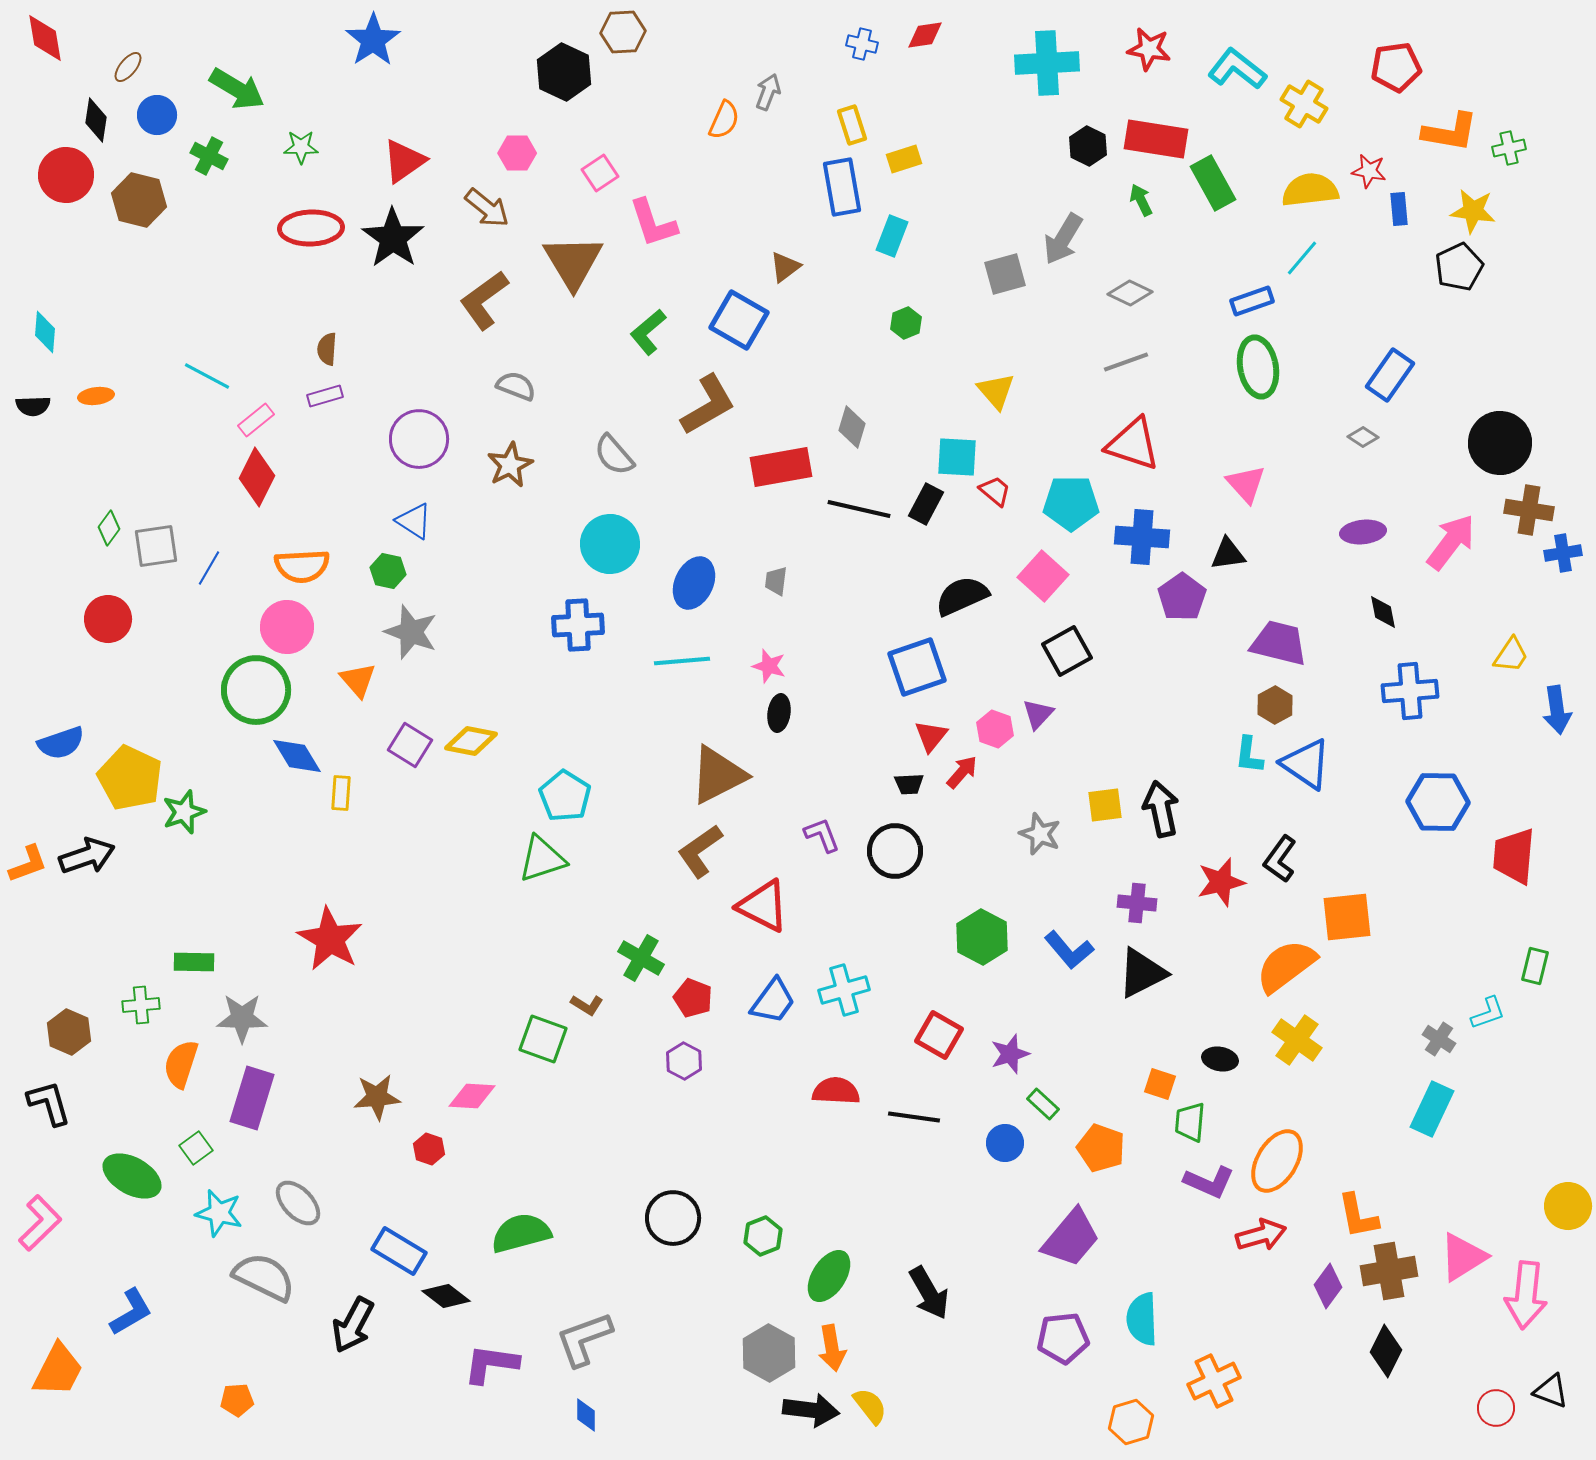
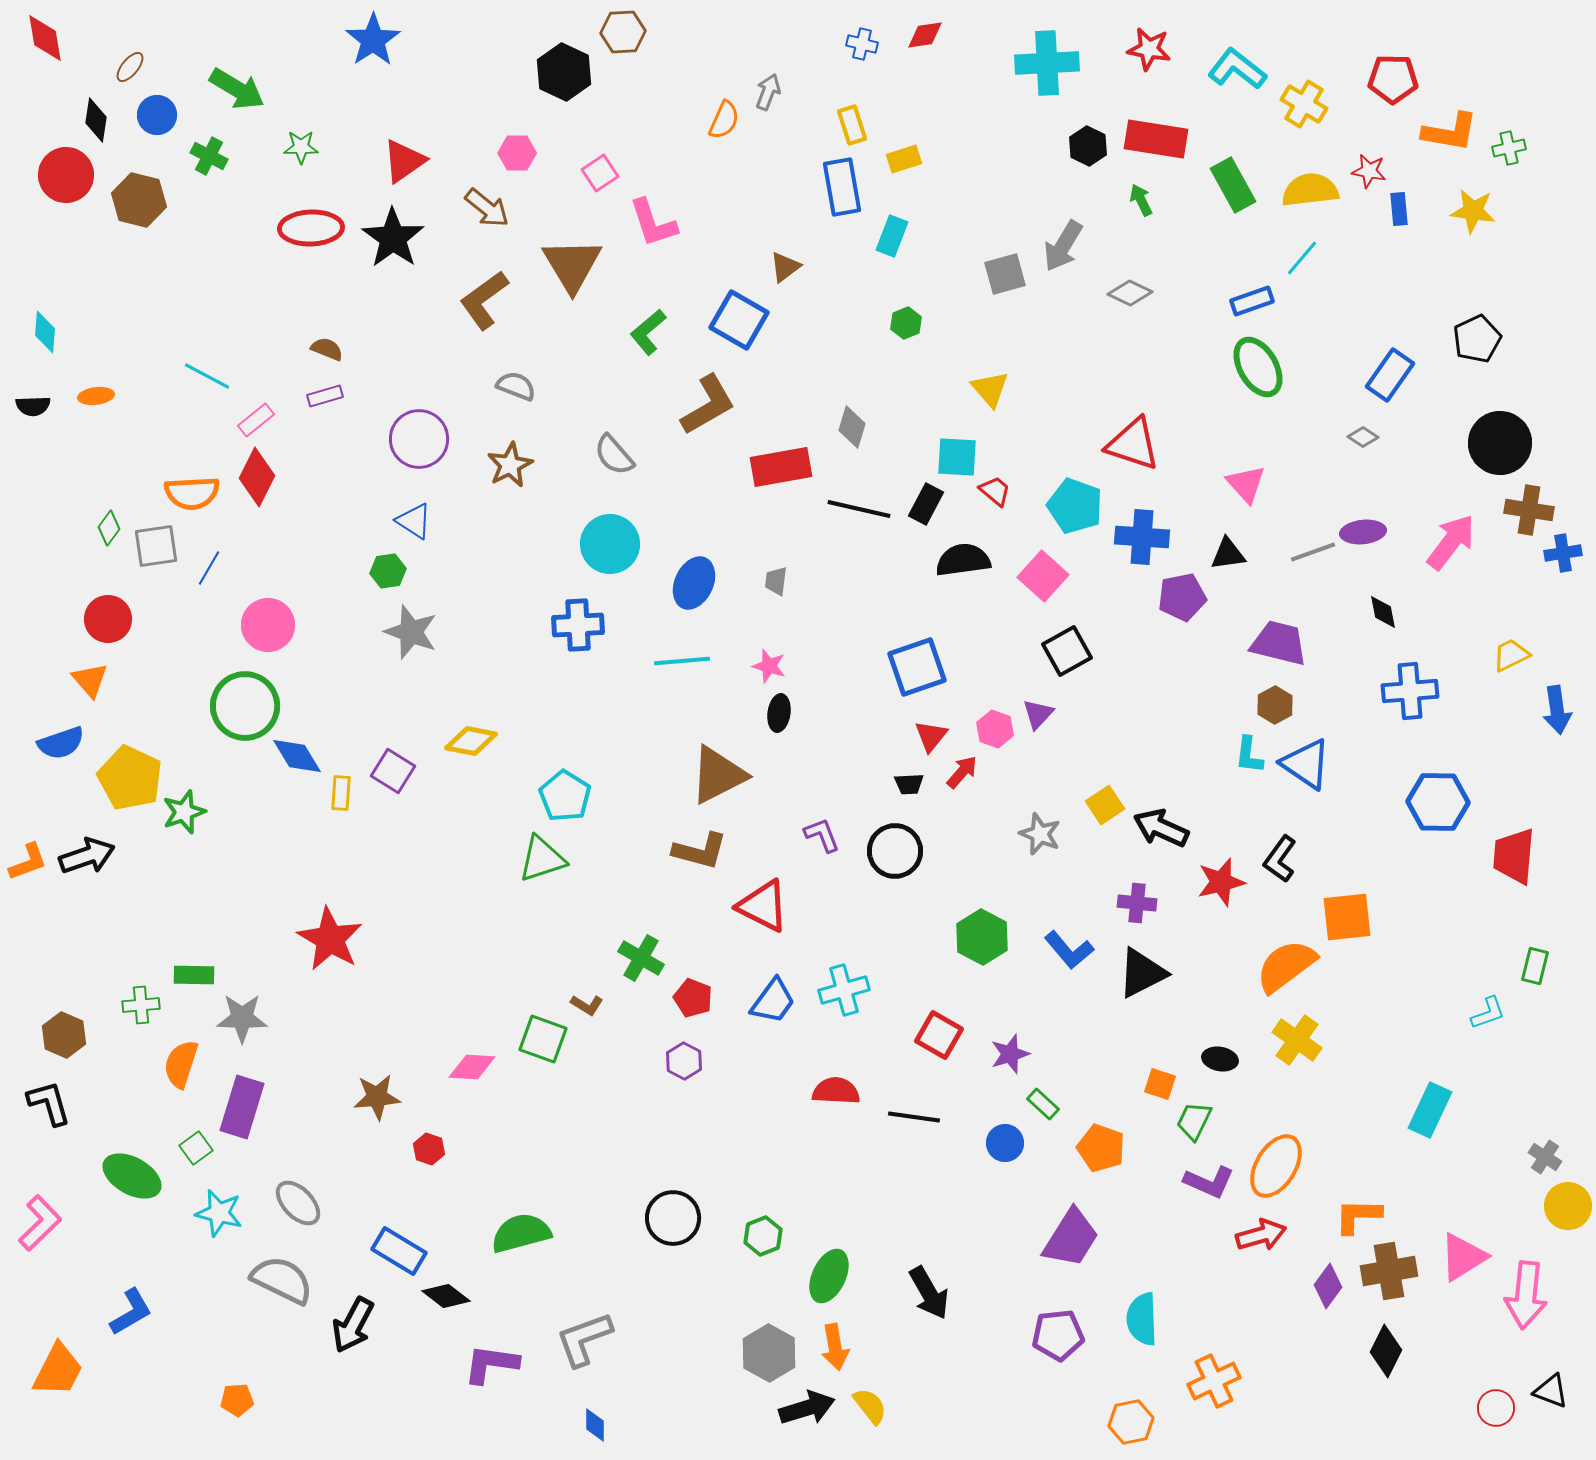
brown ellipse at (128, 67): moved 2 px right
red pentagon at (1396, 67): moved 3 px left, 12 px down; rotated 9 degrees clockwise
green rectangle at (1213, 183): moved 20 px right, 2 px down
gray arrow at (1063, 239): moved 7 px down
brown triangle at (573, 262): moved 1 px left, 3 px down
black pentagon at (1459, 267): moved 18 px right, 72 px down
brown semicircle at (327, 349): rotated 108 degrees clockwise
gray line at (1126, 362): moved 187 px right, 190 px down
green ellipse at (1258, 367): rotated 20 degrees counterclockwise
yellow triangle at (996, 391): moved 6 px left, 2 px up
cyan pentagon at (1071, 503): moved 4 px right, 3 px down; rotated 20 degrees clockwise
orange semicircle at (302, 566): moved 110 px left, 73 px up
green hexagon at (388, 571): rotated 20 degrees counterclockwise
black semicircle at (962, 596): moved 1 px right, 36 px up; rotated 16 degrees clockwise
purple pentagon at (1182, 597): rotated 24 degrees clockwise
pink circle at (287, 627): moved 19 px left, 2 px up
yellow trapezoid at (1511, 655): rotated 150 degrees counterclockwise
orange triangle at (358, 680): moved 268 px left
green circle at (256, 690): moved 11 px left, 16 px down
purple square at (410, 745): moved 17 px left, 26 px down
yellow square at (1105, 805): rotated 27 degrees counterclockwise
black arrow at (1161, 809): moved 19 px down; rotated 54 degrees counterclockwise
brown L-shape at (700, 851): rotated 130 degrees counterclockwise
orange L-shape at (28, 864): moved 2 px up
green rectangle at (194, 962): moved 13 px down
brown hexagon at (69, 1032): moved 5 px left, 3 px down
gray cross at (1439, 1039): moved 106 px right, 118 px down
pink diamond at (472, 1096): moved 29 px up
purple rectangle at (252, 1098): moved 10 px left, 9 px down
cyan rectangle at (1432, 1109): moved 2 px left, 1 px down
green trapezoid at (1190, 1122): moved 4 px right, 1 px up; rotated 21 degrees clockwise
orange ellipse at (1277, 1161): moved 1 px left, 5 px down
orange L-shape at (1358, 1216): rotated 102 degrees clockwise
purple trapezoid at (1071, 1238): rotated 8 degrees counterclockwise
green ellipse at (829, 1276): rotated 8 degrees counterclockwise
gray semicircle at (264, 1277): moved 18 px right, 3 px down
purple pentagon at (1063, 1338): moved 5 px left, 3 px up
orange arrow at (832, 1348): moved 3 px right, 1 px up
black arrow at (811, 1410): moved 4 px left, 2 px up; rotated 24 degrees counterclockwise
blue diamond at (586, 1415): moved 9 px right, 10 px down
orange hexagon at (1131, 1422): rotated 6 degrees clockwise
